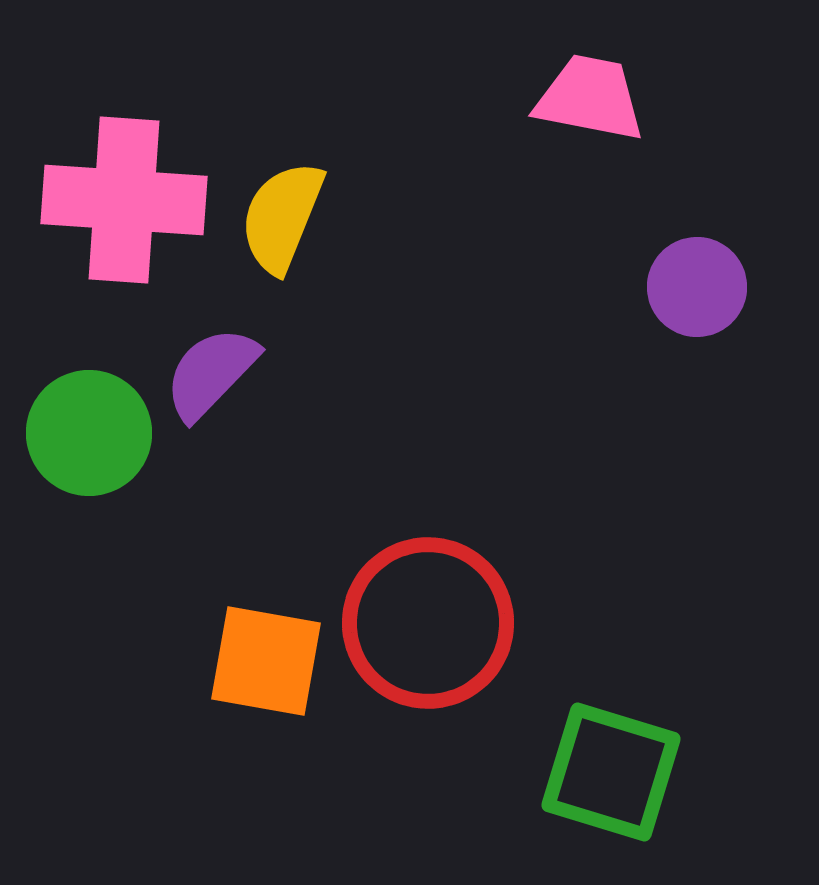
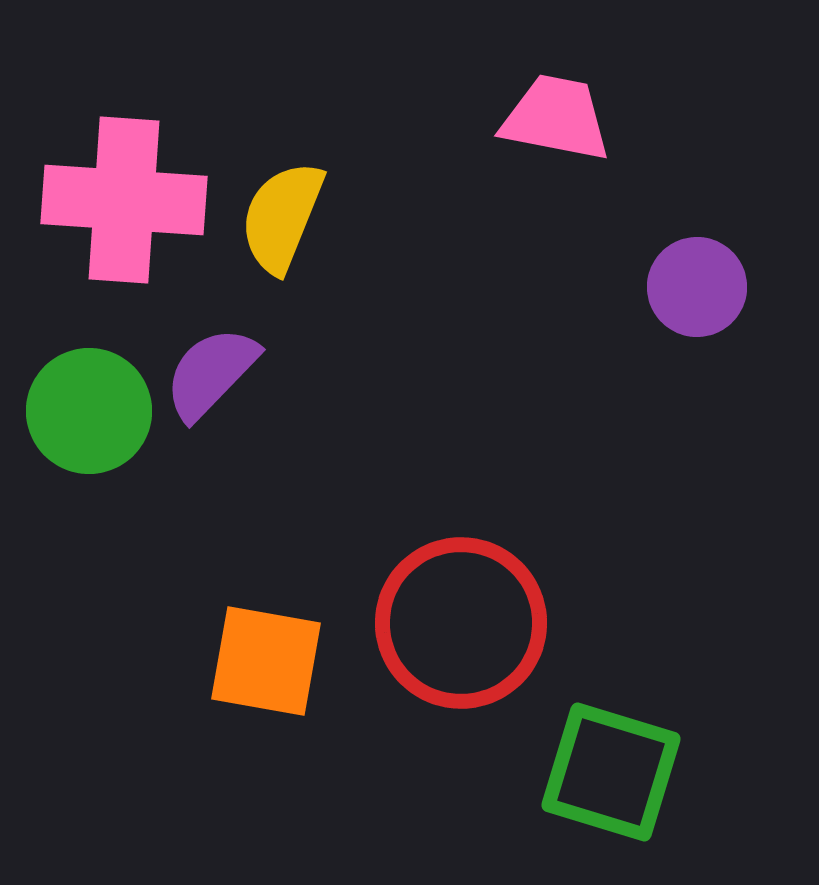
pink trapezoid: moved 34 px left, 20 px down
green circle: moved 22 px up
red circle: moved 33 px right
